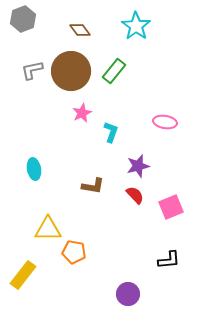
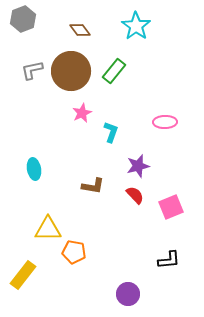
pink ellipse: rotated 10 degrees counterclockwise
